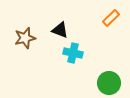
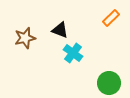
cyan cross: rotated 24 degrees clockwise
